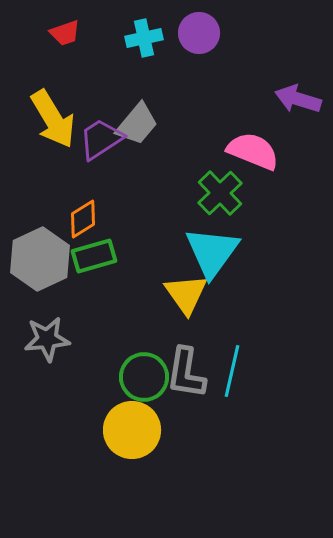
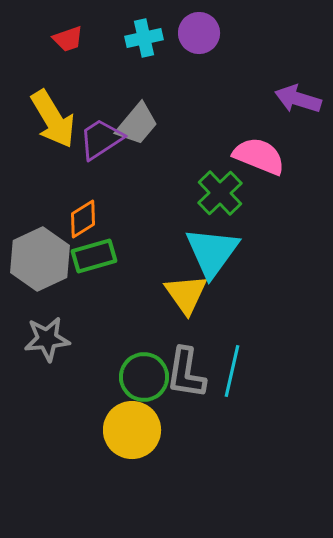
red trapezoid: moved 3 px right, 6 px down
pink semicircle: moved 6 px right, 5 px down
